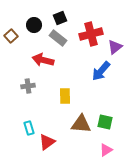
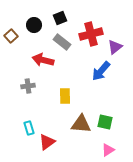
gray rectangle: moved 4 px right, 4 px down
pink triangle: moved 2 px right
